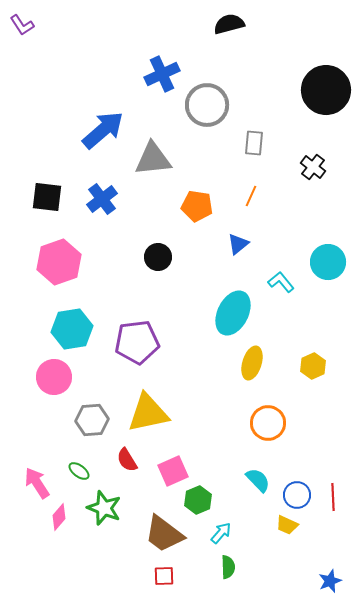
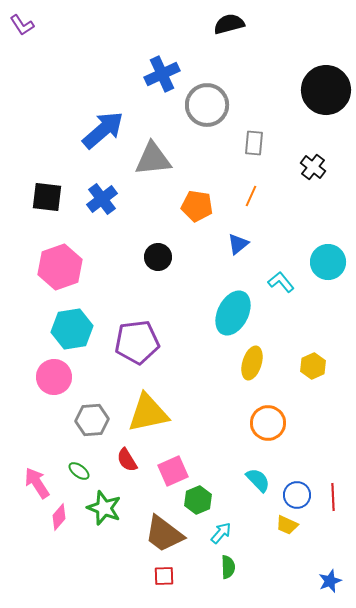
pink hexagon at (59, 262): moved 1 px right, 5 px down
